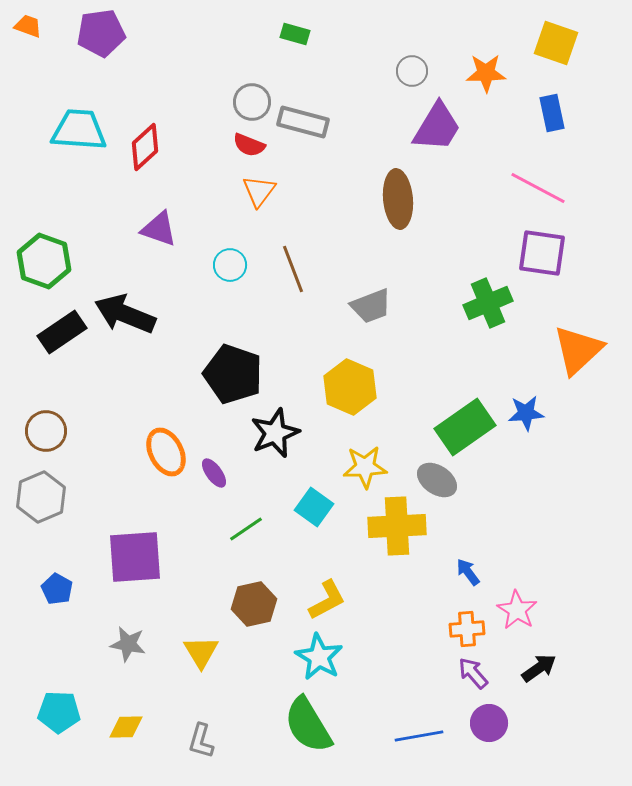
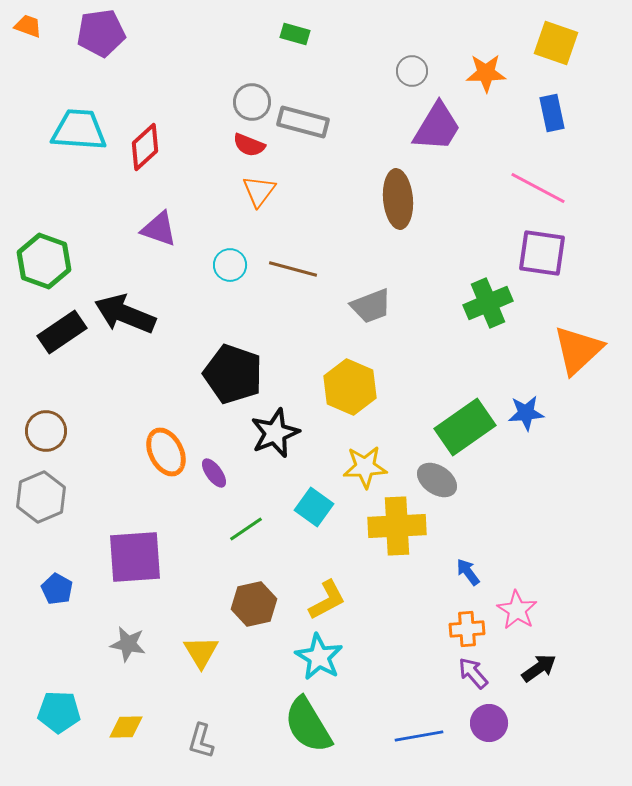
brown line at (293, 269): rotated 54 degrees counterclockwise
